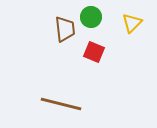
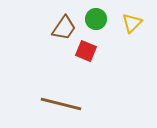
green circle: moved 5 px right, 2 px down
brown trapezoid: moved 1 px left, 1 px up; rotated 40 degrees clockwise
red square: moved 8 px left, 1 px up
